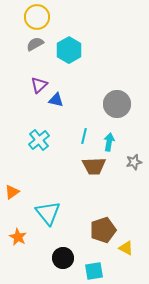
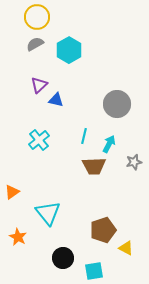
cyan arrow: moved 2 px down; rotated 18 degrees clockwise
